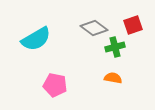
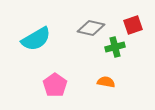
gray diamond: moved 3 px left; rotated 24 degrees counterclockwise
orange semicircle: moved 7 px left, 4 px down
pink pentagon: rotated 25 degrees clockwise
